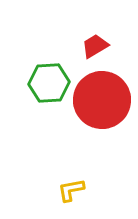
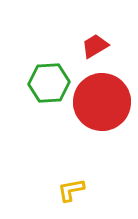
red circle: moved 2 px down
